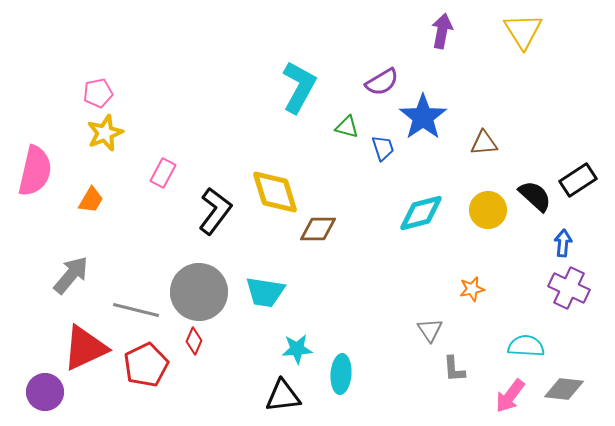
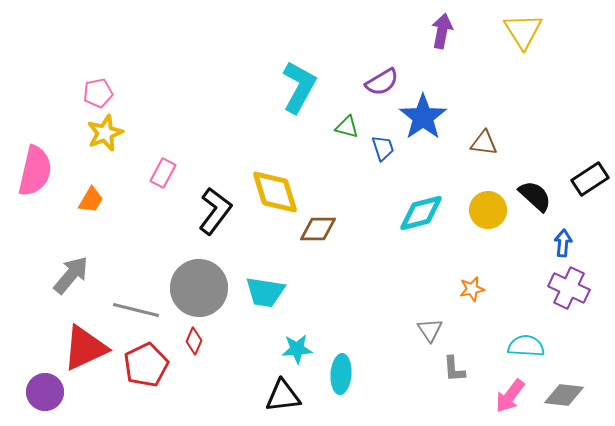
brown triangle: rotated 12 degrees clockwise
black rectangle: moved 12 px right, 1 px up
gray circle: moved 4 px up
gray diamond: moved 6 px down
